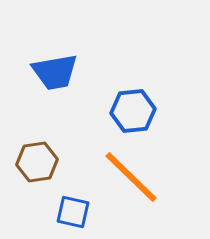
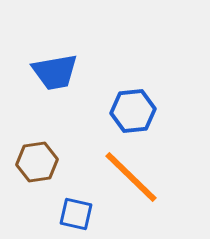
blue square: moved 3 px right, 2 px down
